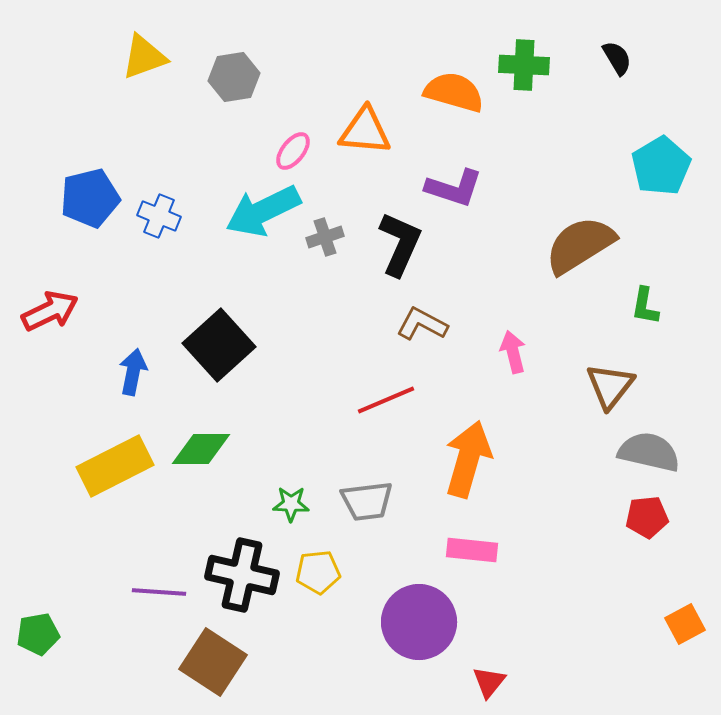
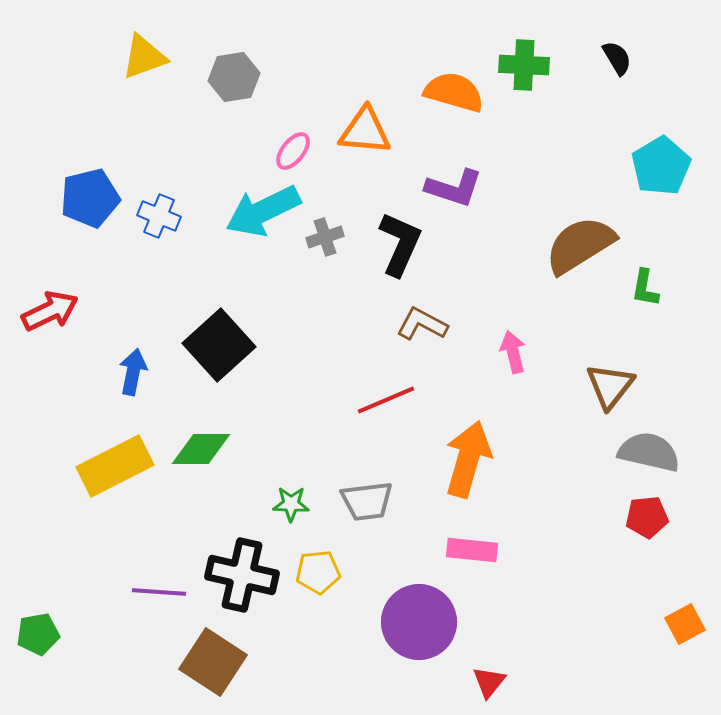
green L-shape: moved 18 px up
